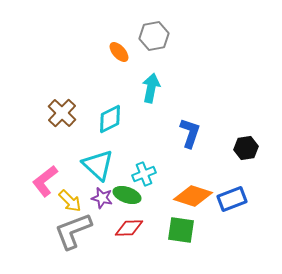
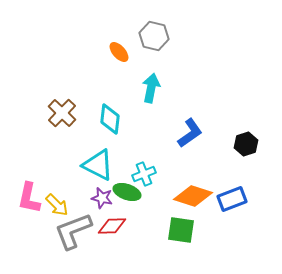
gray hexagon: rotated 24 degrees clockwise
cyan diamond: rotated 56 degrees counterclockwise
blue L-shape: rotated 36 degrees clockwise
black hexagon: moved 4 px up; rotated 10 degrees counterclockwise
cyan triangle: rotated 16 degrees counterclockwise
pink L-shape: moved 16 px left, 17 px down; rotated 40 degrees counterclockwise
green ellipse: moved 3 px up
yellow arrow: moved 13 px left, 4 px down
red diamond: moved 17 px left, 2 px up
